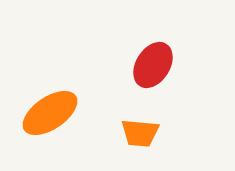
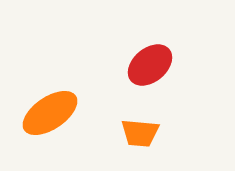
red ellipse: moved 3 px left; rotated 18 degrees clockwise
